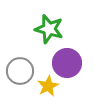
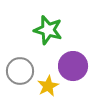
green star: moved 1 px left, 1 px down
purple circle: moved 6 px right, 3 px down
